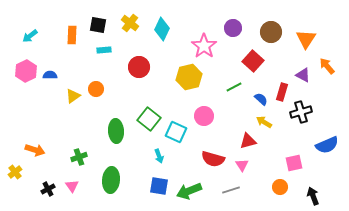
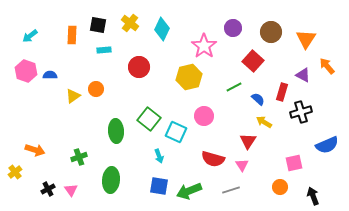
pink hexagon at (26, 71): rotated 15 degrees counterclockwise
blue semicircle at (261, 99): moved 3 px left
red triangle at (248, 141): rotated 42 degrees counterclockwise
pink triangle at (72, 186): moved 1 px left, 4 px down
